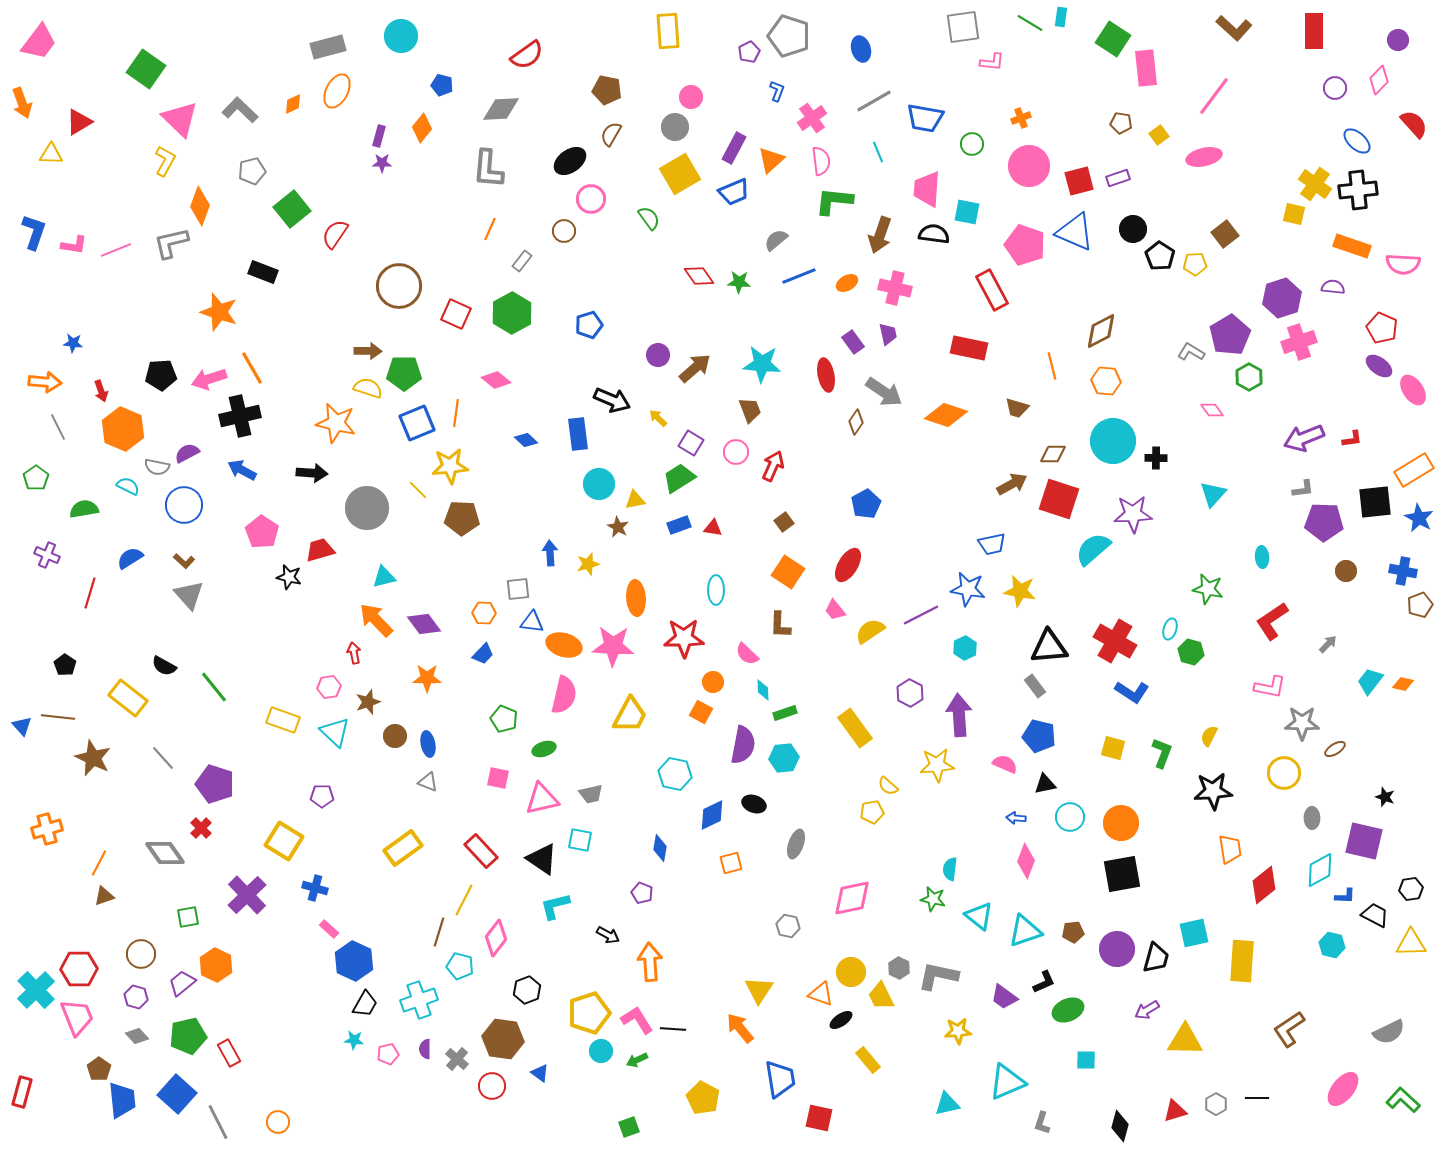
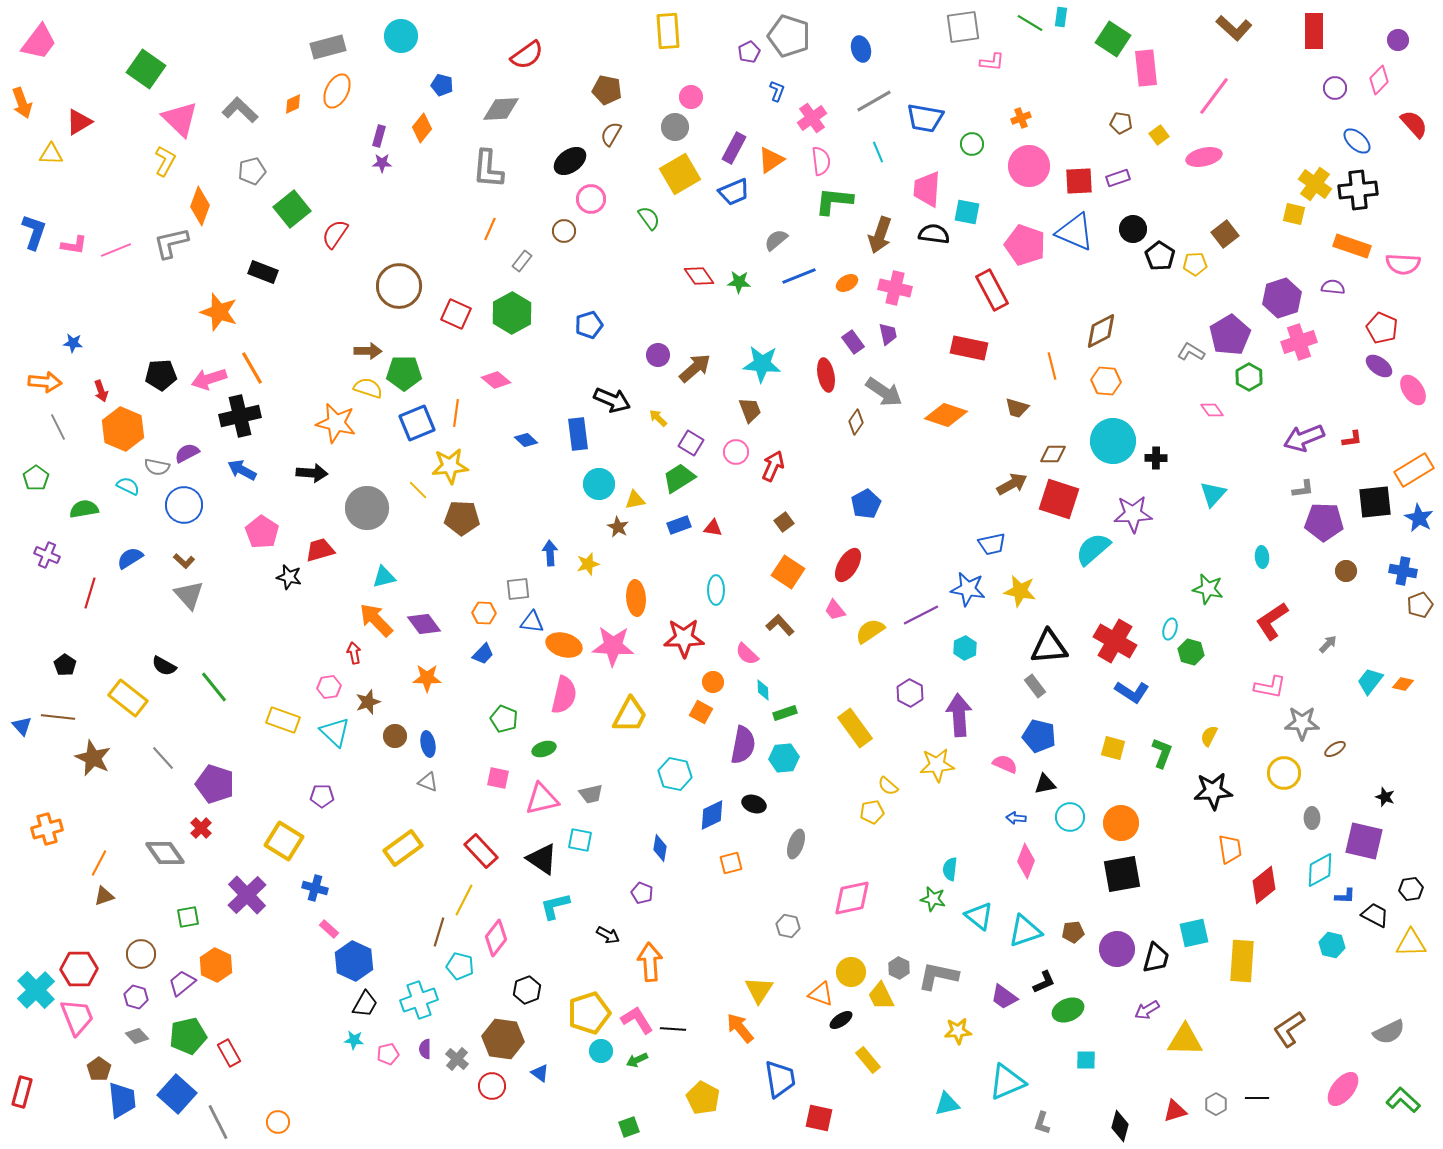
orange triangle at (771, 160): rotated 8 degrees clockwise
red square at (1079, 181): rotated 12 degrees clockwise
brown L-shape at (780, 625): rotated 136 degrees clockwise
